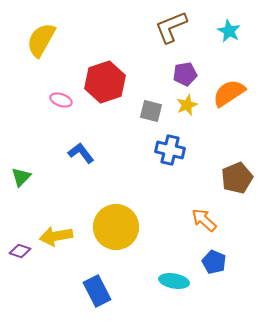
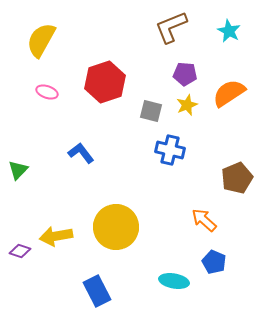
purple pentagon: rotated 15 degrees clockwise
pink ellipse: moved 14 px left, 8 px up
green triangle: moved 3 px left, 7 px up
